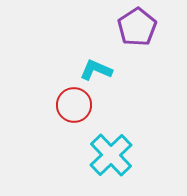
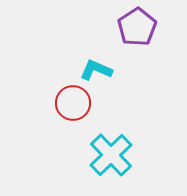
red circle: moved 1 px left, 2 px up
